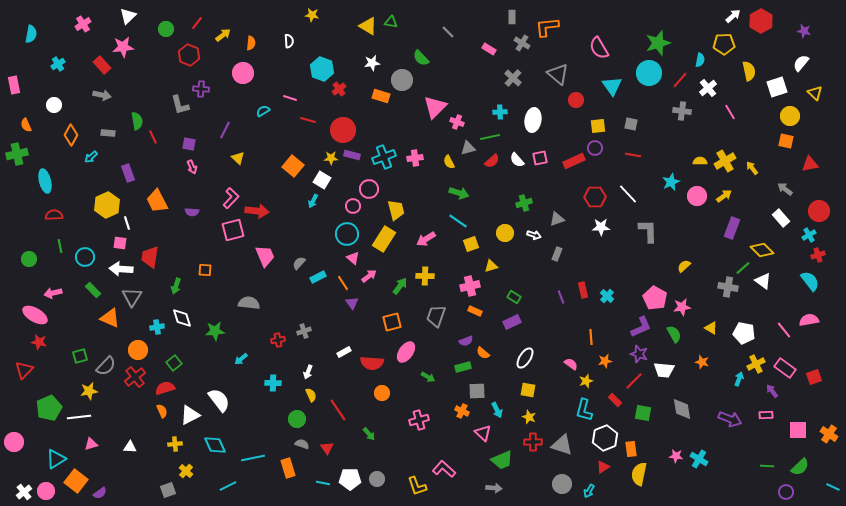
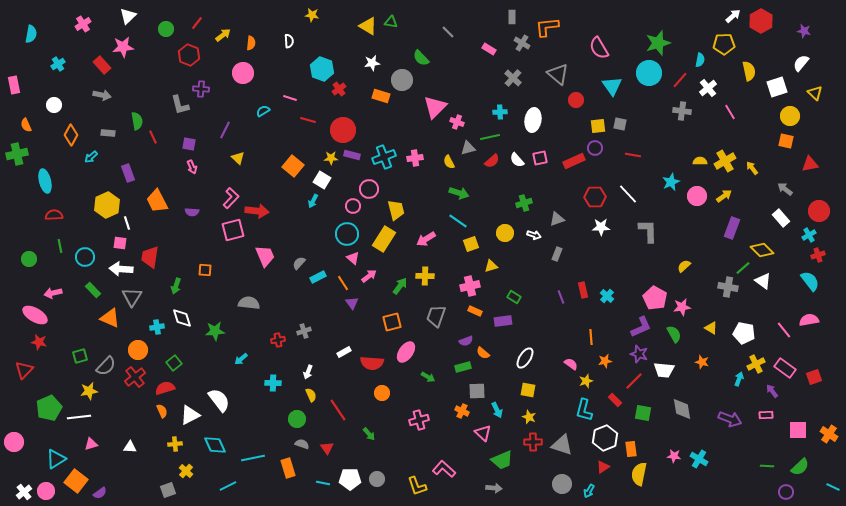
gray square at (631, 124): moved 11 px left
purple rectangle at (512, 322): moved 9 px left, 1 px up; rotated 18 degrees clockwise
pink star at (676, 456): moved 2 px left
